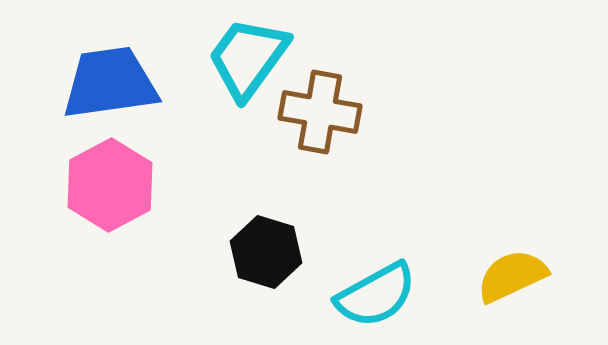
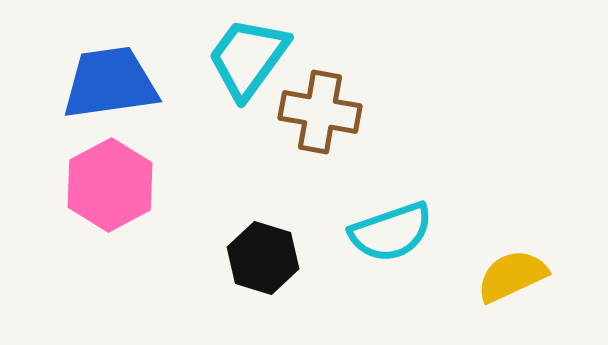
black hexagon: moved 3 px left, 6 px down
cyan semicircle: moved 15 px right, 63 px up; rotated 10 degrees clockwise
